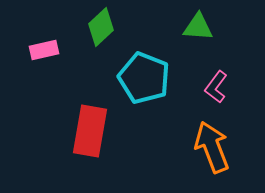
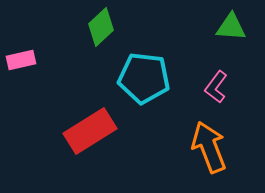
green triangle: moved 33 px right
pink rectangle: moved 23 px left, 10 px down
cyan pentagon: rotated 15 degrees counterclockwise
red rectangle: rotated 48 degrees clockwise
orange arrow: moved 3 px left
